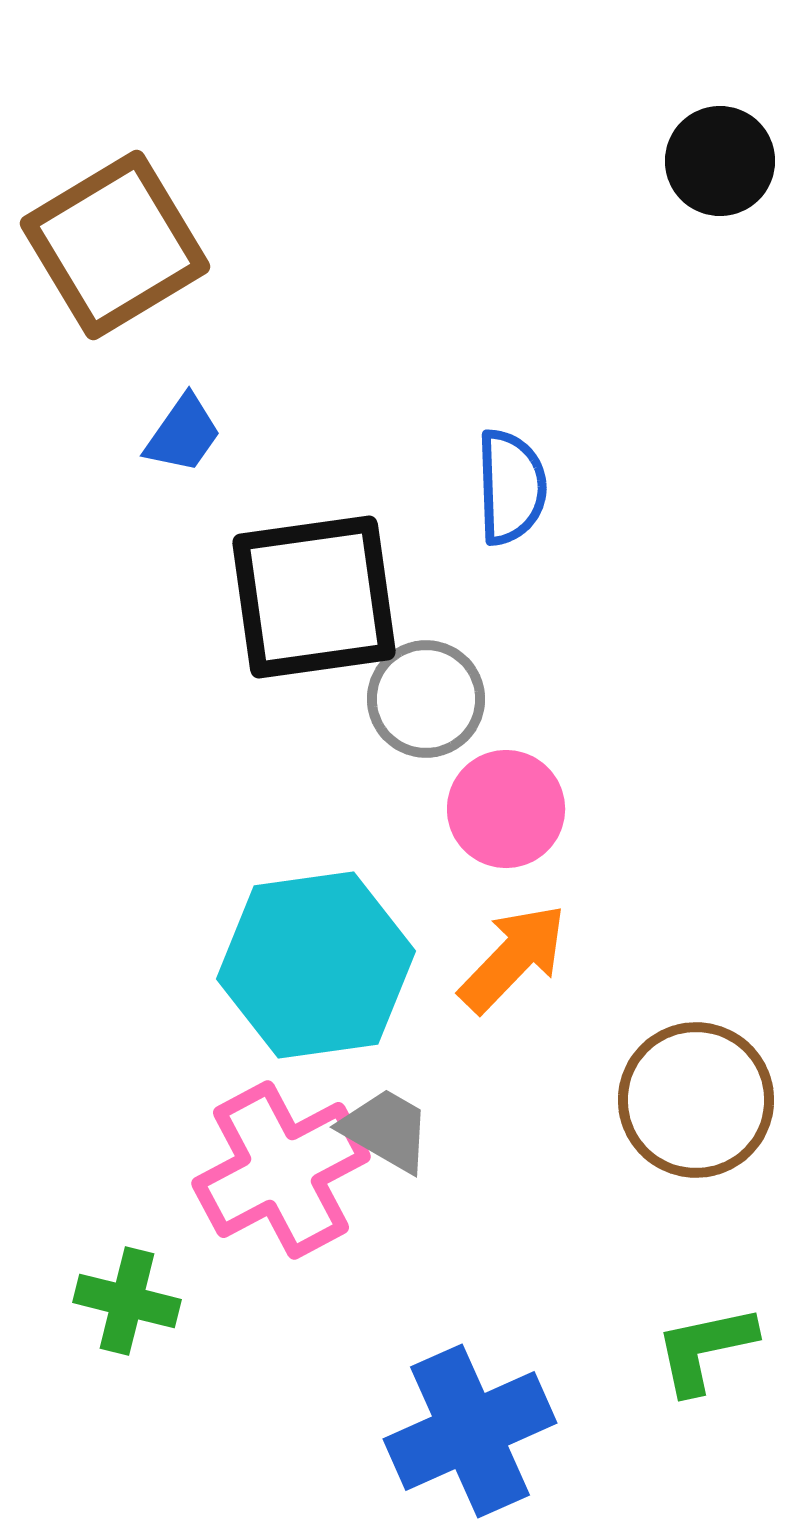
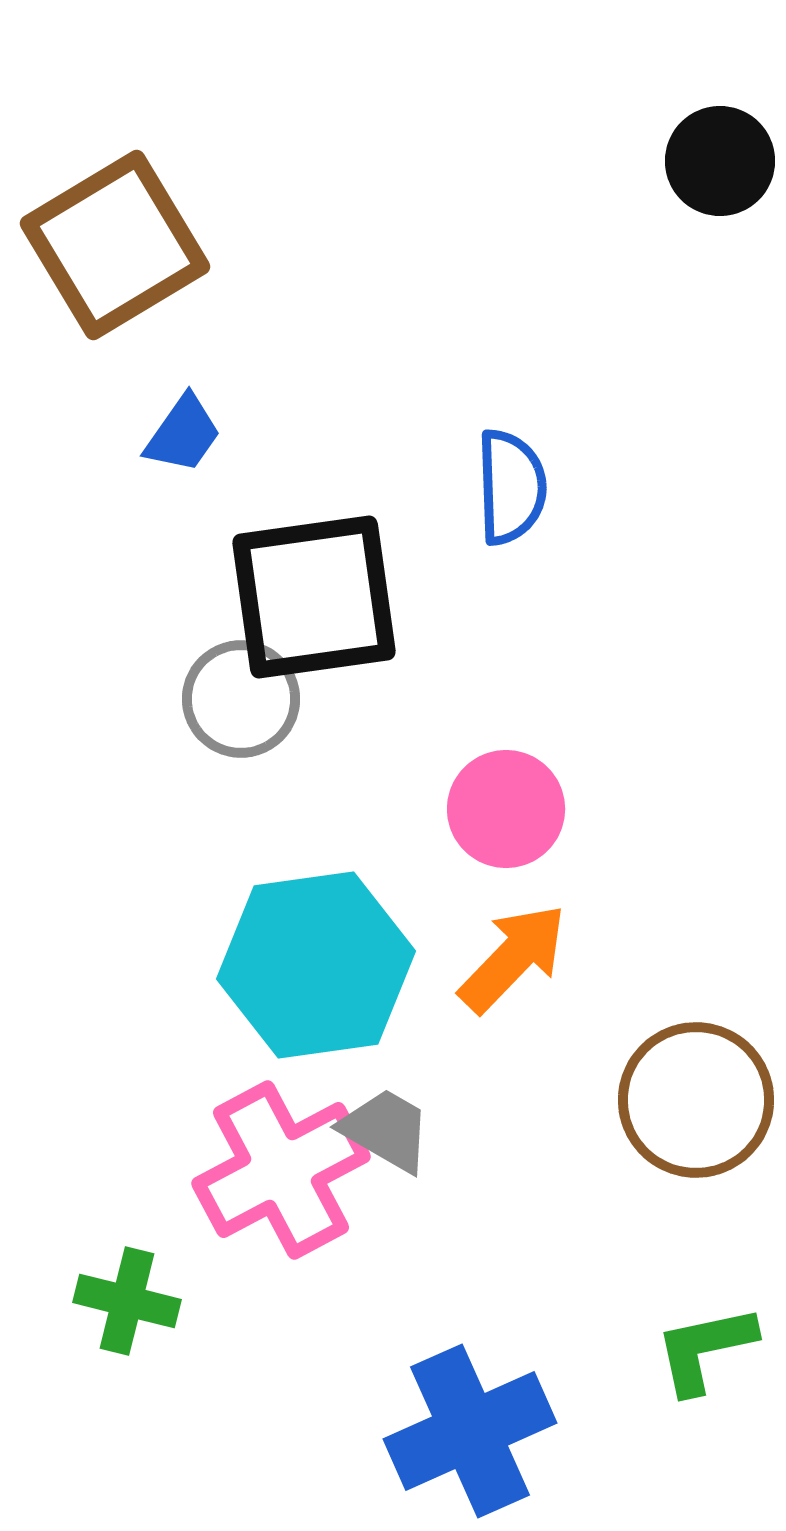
gray circle: moved 185 px left
